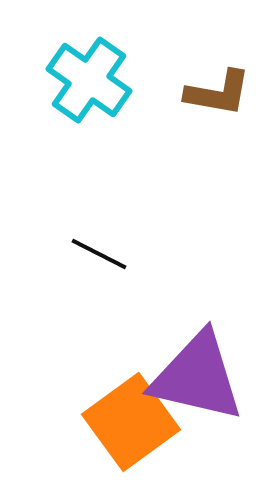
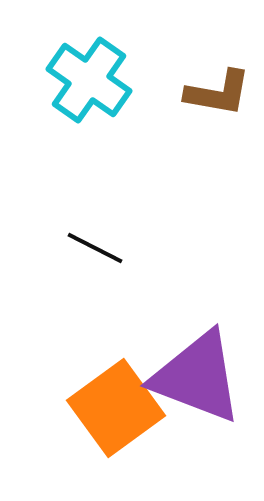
black line: moved 4 px left, 6 px up
purple triangle: rotated 8 degrees clockwise
orange square: moved 15 px left, 14 px up
